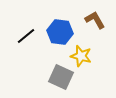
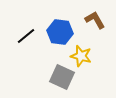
gray square: moved 1 px right
